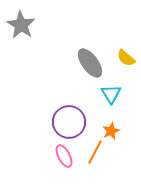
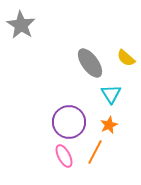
orange star: moved 2 px left, 6 px up
